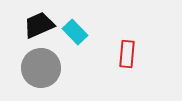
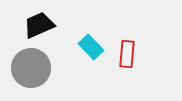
cyan rectangle: moved 16 px right, 15 px down
gray circle: moved 10 px left
